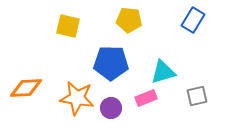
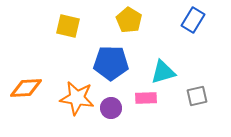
yellow pentagon: rotated 25 degrees clockwise
pink rectangle: rotated 20 degrees clockwise
